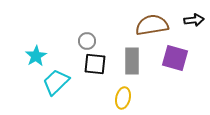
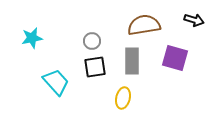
black arrow: rotated 24 degrees clockwise
brown semicircle: moved 8 px left
gray circle: moved 5 px right
cyan star: moved 4 px left, 18 px up; rotated 20 degrees clockwise
black square: moved 3 px down; rotated 15 degrees counterclockwise
cyan trapezoid: rotated 92 degrees clockwise
